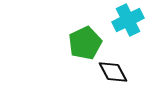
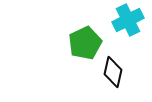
black diamond: rotated 40 degrees clockwise
